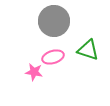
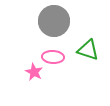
pink ellipse: rotated 20 degrees clockwise
pink star: rotated 18 degrees clockwise
